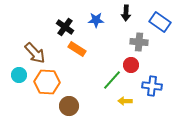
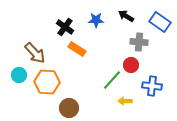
black arrow: moved 3 px down; rotated 119 degrees clockwise
brown circle: moved 2 px down
